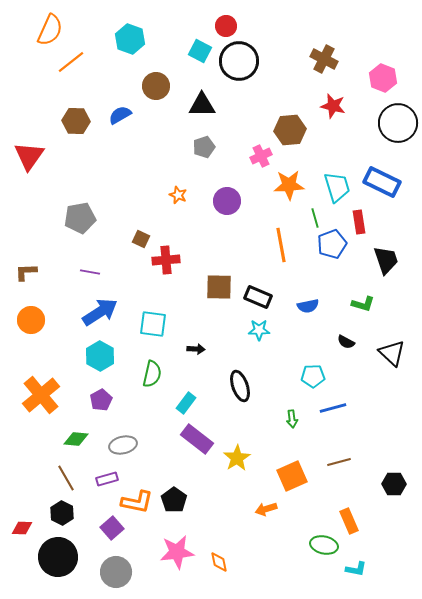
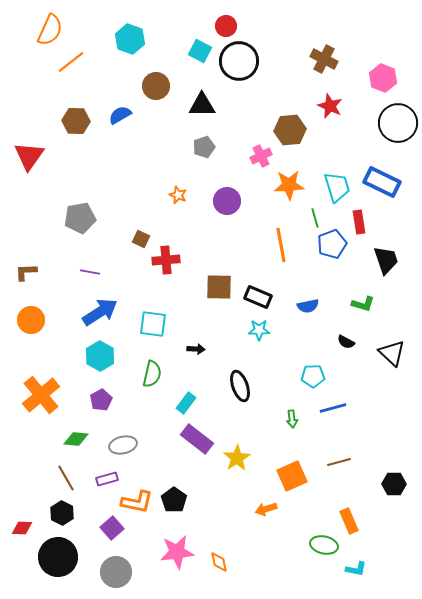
red star at (333, 106): moved 3 px left; rotated 10 degrees clockwise
